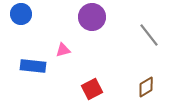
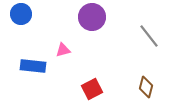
gray line: moved 1 px down
brown diamond: rotated 45 degrees counterclockwise
